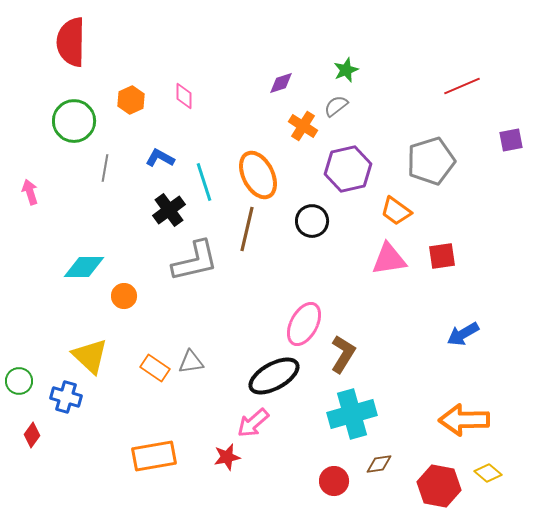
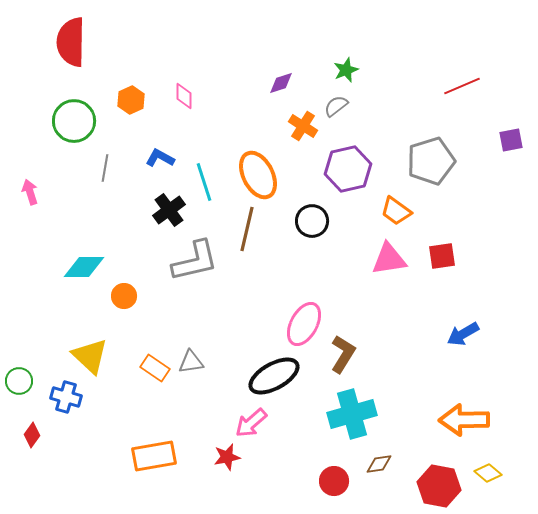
pink arrow at (253, 423): moved 2 px left
